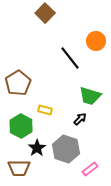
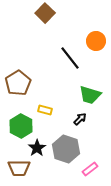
green trapezoid: moved 1 px up
